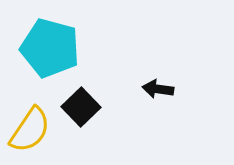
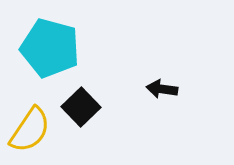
black arrow: moved 4 px right
